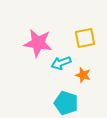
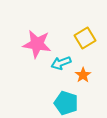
yellow square: rotated 20 degrees counterclockwise
pink star: moved 1 px left, 1 px down
orange star: rotated 21 degrees clockwise
